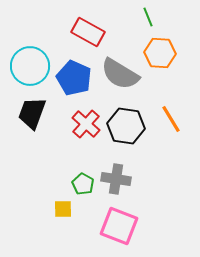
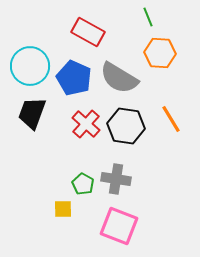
gray semicircle: moved 1 px left, 4 px down
